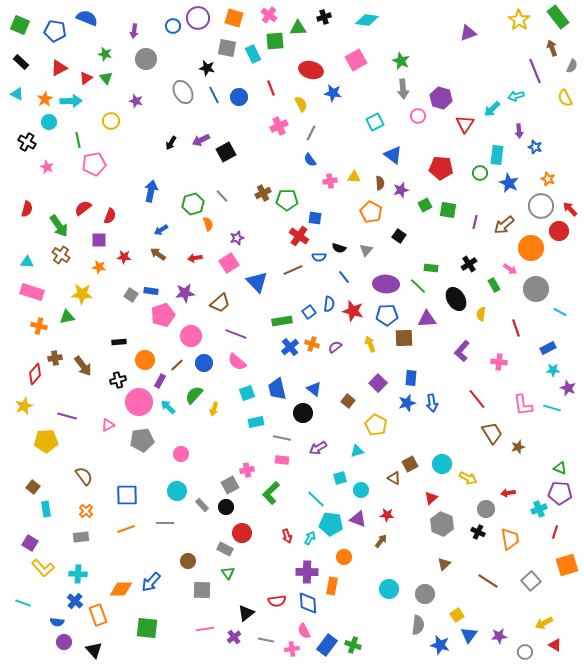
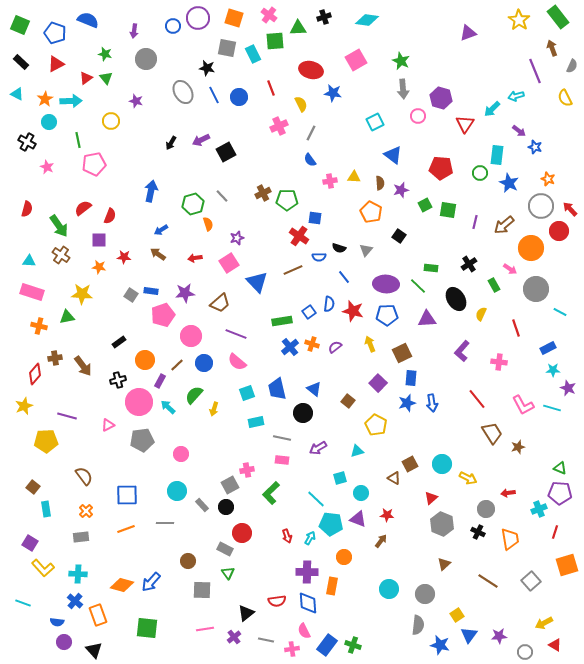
blue semicircle at (87, 18): moved 1 px right, 2 px down
blue pentagon at (55, 31): moved 2 px down; rotated 10 degrees clockwise
red triangle at (59, 68): moved 3 px left, 4 px up
purple arrow at (519, 131): rotated 48 degrees counterclockwise
cyan triangle at (27, 262): moved 2 px right, 1 px up
yellow semicircle at (481, 314): rotated 16 degrees clockwise
brown square at (404, 338): moved 2 px left, 15 px down; rotated 24 degrees counterclockwise
black rectangle at (119, 342): rotated 32 degrees counterclockwise
pink L-shape at (523, 405): rotated 20 degrees counterclockwise
cyan circle at (361, 490): moved 3 px down
orange diamond at (121, 589): moved 1 px right, 4 px up; rotated 15 degrees clockwise
